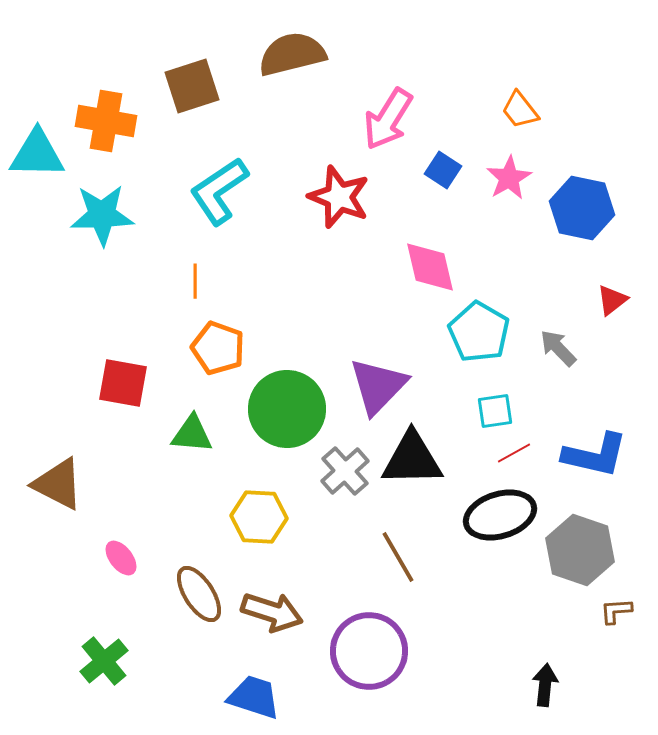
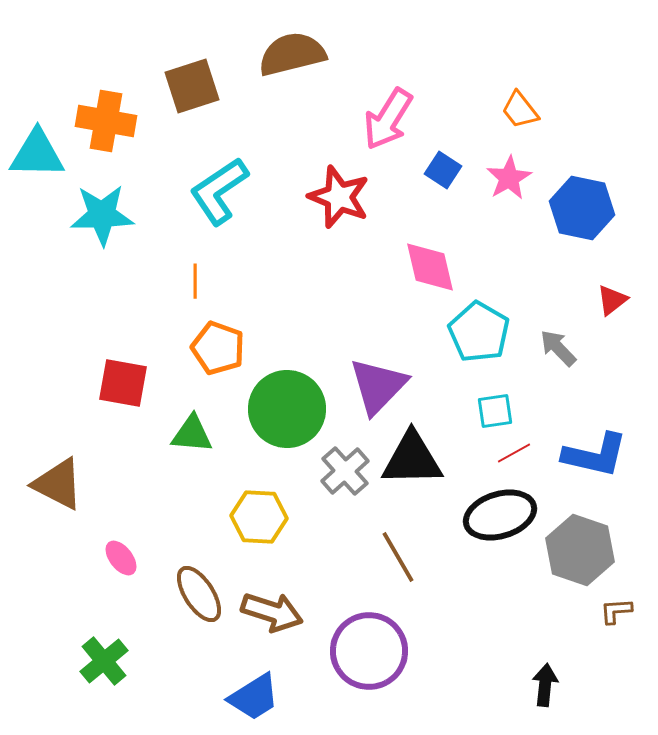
blue trapezoid: rotated 130 degrees clockwise
